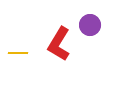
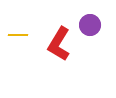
yellow line: moved 18 px up
